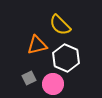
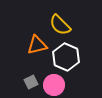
white hexagon: moved 1 px up
gray square: moved 2 px right, 4 px down
pink circle: moved 1 px right, 1 px down
